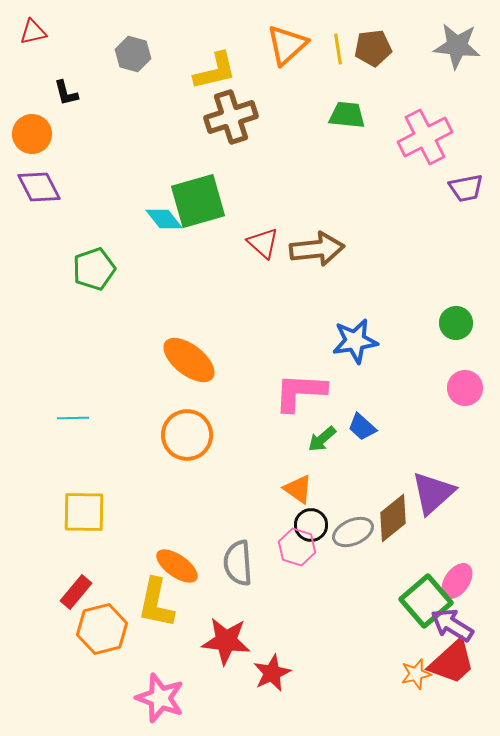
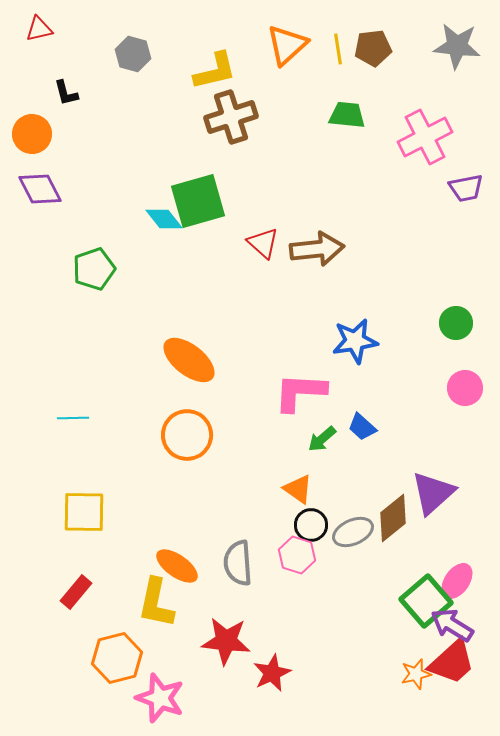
red triangle at (33, 32): moved 6 px right, 3 px up
purple diamond at (39, 187): moved 1 px right, 2 px down
pink hexagon at (297, 547): moved 8 px down
orange hexagon at (102, 629): moved 15 px right, 29 px down
